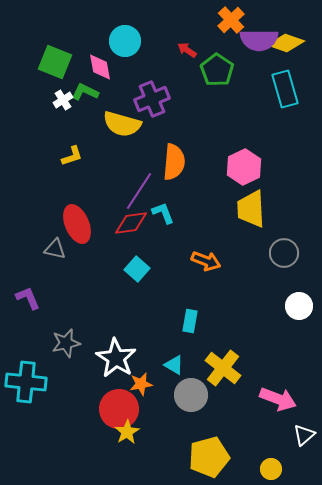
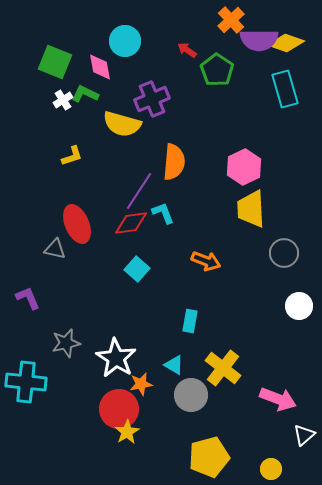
green L-shape at (85, 92): moved 2 px down
